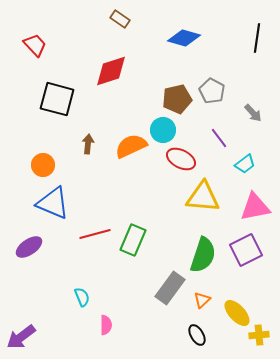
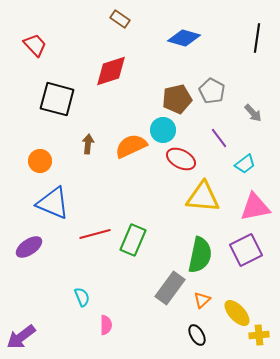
orange circle: moved 3 px left, 4 px up
green semicircle: moved 3 px left; rotated 6 degrees counterclockwise
